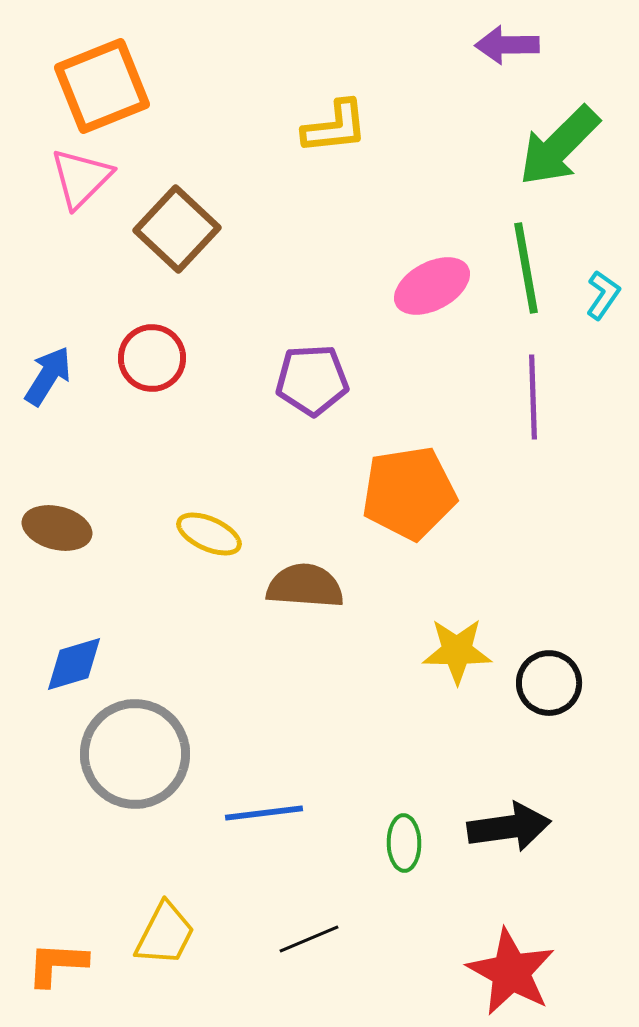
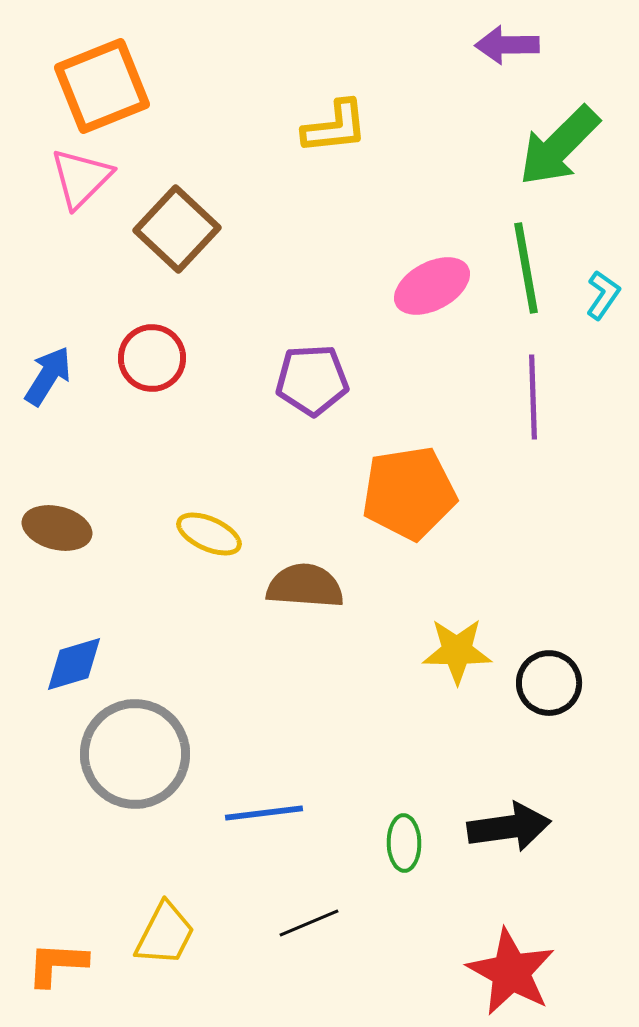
black line: moved 16 px up
